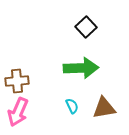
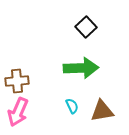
brown triangle: moved 2 px left, 3 px down
